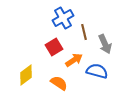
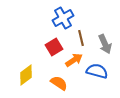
brown line: moved 3 px left, 6 px down
